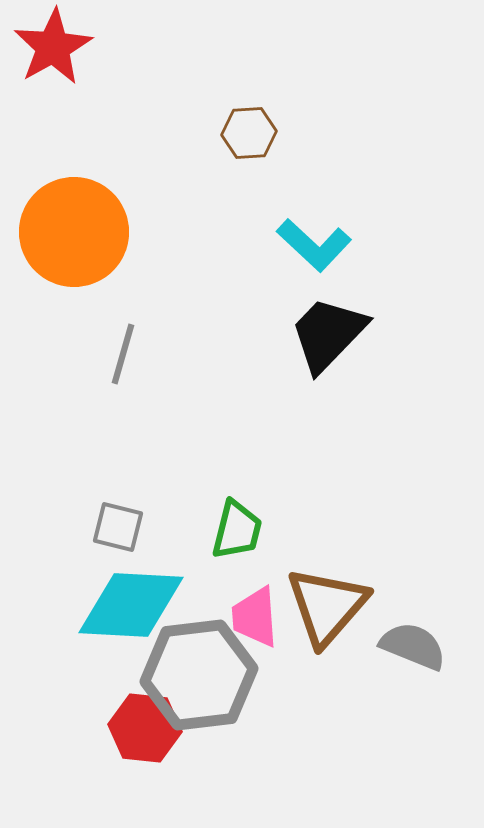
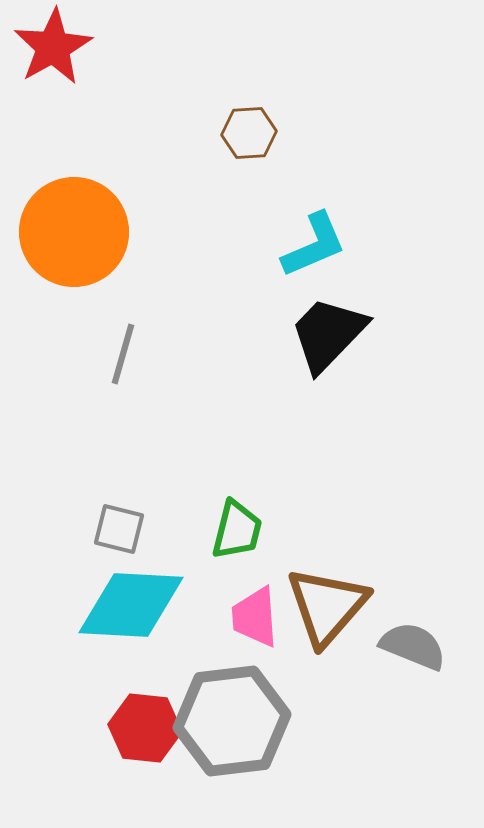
cyan L-shape: rotated 66 degrees counterclockwise
gray square: moved 1 px right, 2 px down
gray hexagon: moved 33 px right, 46 px down
